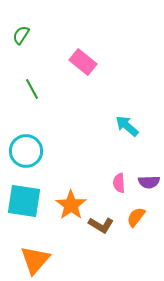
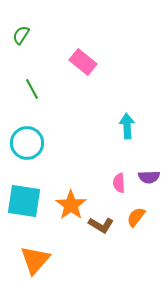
cyan arrow: rotated 45 degrees clockwise
cyan circle: moved 1 px right, 8 px up
purple semicircle: moved 5 px up
